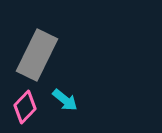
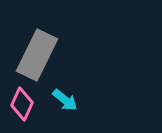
pink diamond: moved 3 px left, 3 px up; rotated 20 degrees counterclockwise
